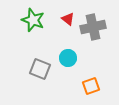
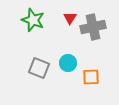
red triangle: moved 2 px right, 1 px up; rotated 24 degrees clockwise
cyan circle: moved 5 px down
gray square: moved 1 px left, 1 px up
orange square: moved 9 px up; rotated 18 degrees clockwise
